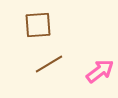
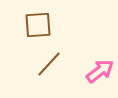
brown line: rotated 16 degrees counterclockwise
